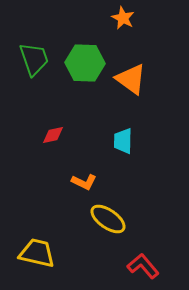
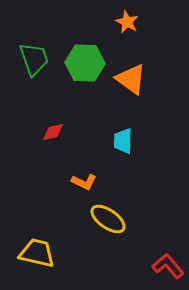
orange star: moved 4 px right, 4 px down
red diamond: moved 3 px up
red L-shape: moved 25 px right
